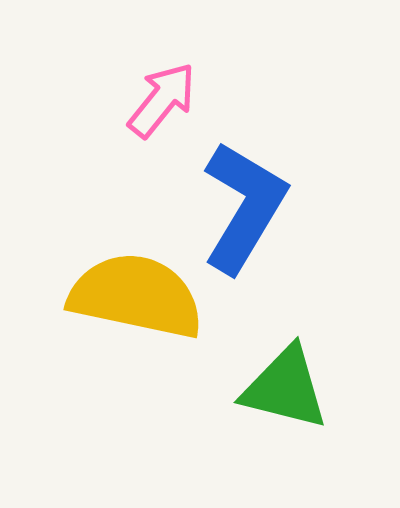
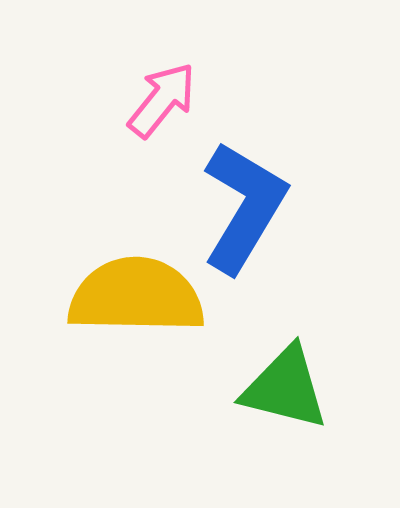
yellow semicircle: rotated 11 degrees counterclockwise
